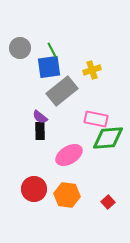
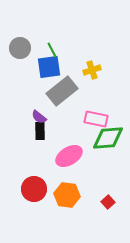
purple semicircle: moved 1 px left
pink ellipse: moved 1 px down
